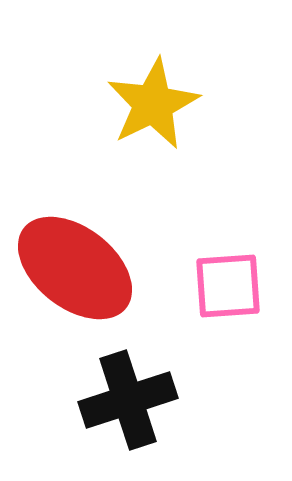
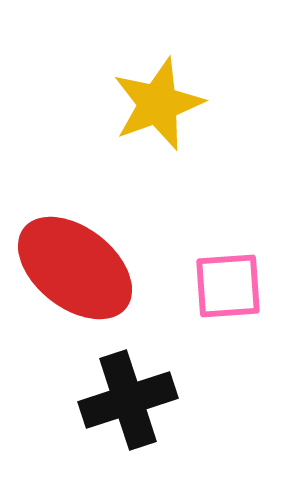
yellow star: moved 5 px right; rotated 6 degrees clockwise
